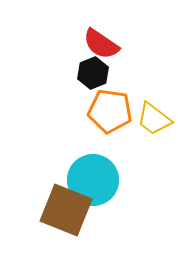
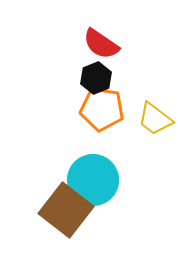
black hexagon: moved 3 px right, 5 px down
orange pentagon: moved 8 px left, 2 px up
yellow trapezoid: moved 1 px right
brown square: rotated 16 degrees clockwise
